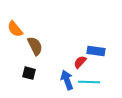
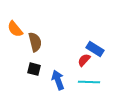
brown semicircle: moved 4 px up; rotated 12 degrees clockwise
blue rectangle: moved 1 px left, 2 px up; rotated 24 degrees clockwise
red semicircle: moved 4 px right, 2 px up
black square: moved 5 px right, 4 px up
blue arrow: moved 9 px left
